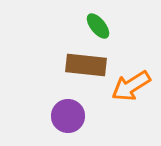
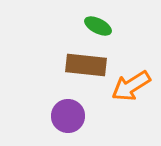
green ellipse: rotated 24 degrees counterclockwise
